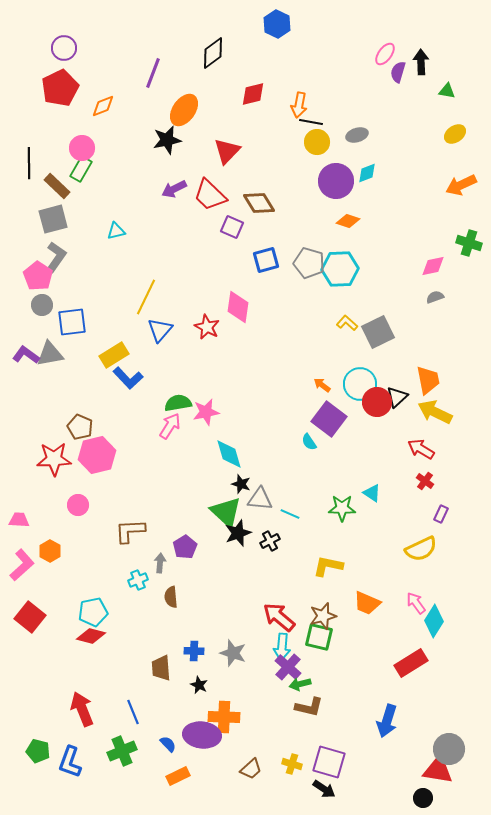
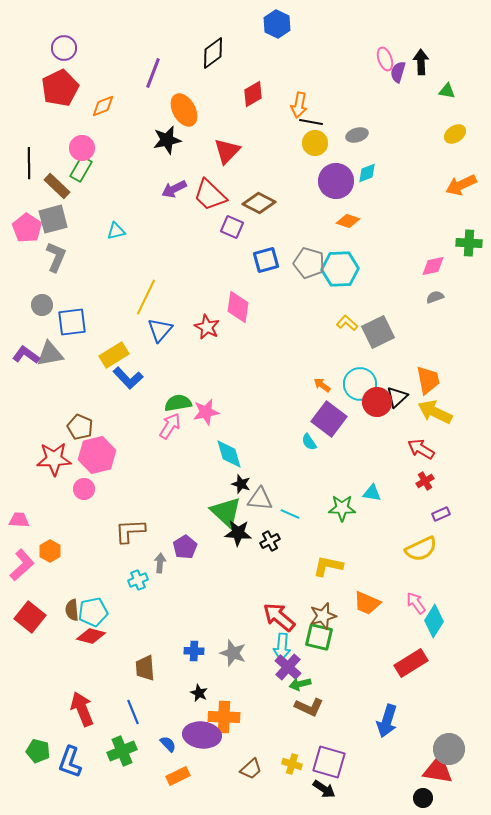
pink ellipse at (385, 54): moved 5 px down; rotated 55 degrees counterclockwise
red diamond at (253, 94): rotated 16 degrees counterclockwise
orange ellipse at (184, 110): rotated 64 degrees counterclockwise
yellow circle at (317, 142): moved 2 px left, 1 px down
brown diamond at (259, 203): rotated 32 degrees counterclockwise
green cross at (469, 243): rotated 15 degrees counterclockwise
gray L-shape at (56, 257): rotated 12 degrees counterclockwise
pink pentagon at (38, 276): moved 11 px left, 48 px up
red cross at (425, 481): rotated 24 degrees clockwise
cyan triangle at (372, 493): rotated 24 degrees counterclockwise
pink circle at (78, 505): moved 6 px right, 16 px up
purple rectangle at (441, 514): rotated 42 degrees clockwise
black star at (238, 533): rotated 24 degrees clockwise
brown semicircle at (171, 597): moved 99 px left, 13 px down
brown trapezoid at (161, 668): moved 16 px left
black star at (199, 685): moved 8 px down
brown L-shape at (309, 707): rotated 12 degrees clockwise
